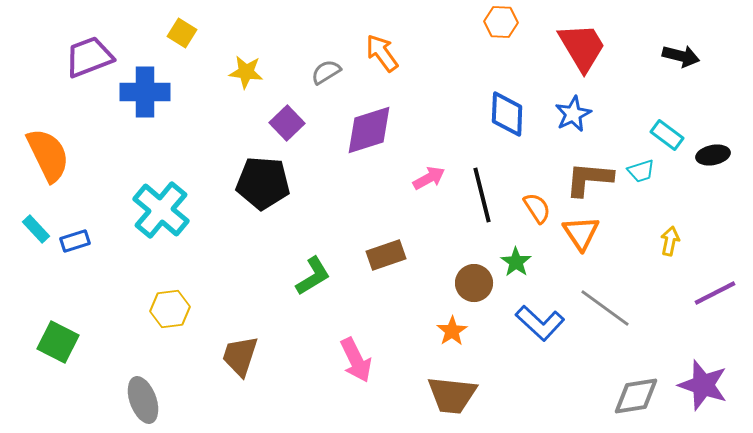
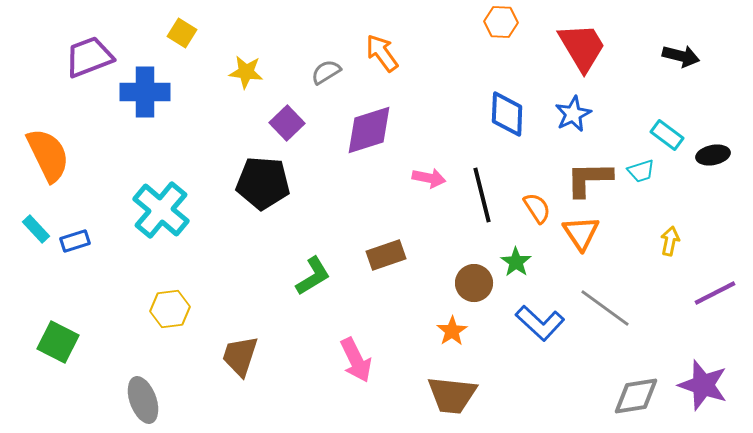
pink arrow at (429, 178): rotated 40 degrees clockwise
brown L-shape at (589, 179): rotated 6 degrees counterclockwise
